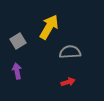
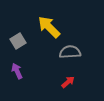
yellow arrow: rotated 75 degrees counterclockwise
purple arrow: rotated 14 degrees counterclockwise
red arrow: rotated 24 degrees counterclockwise
